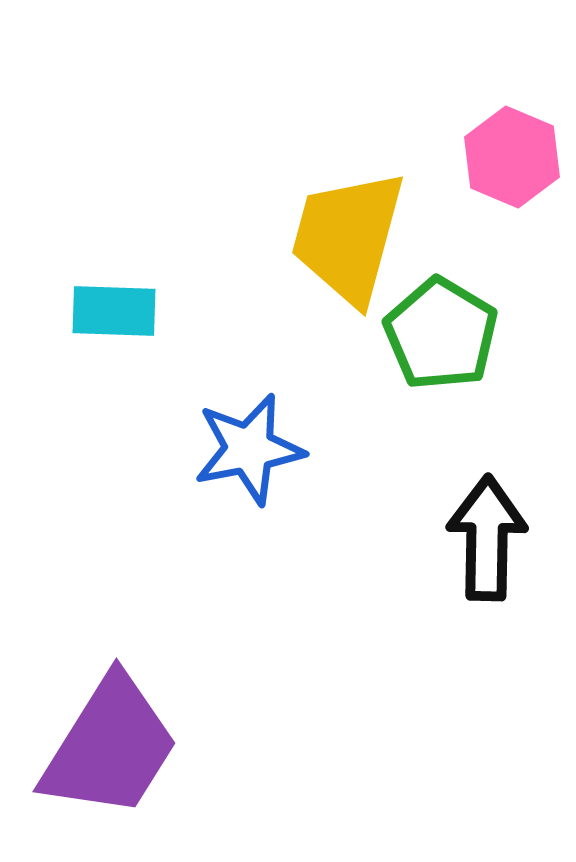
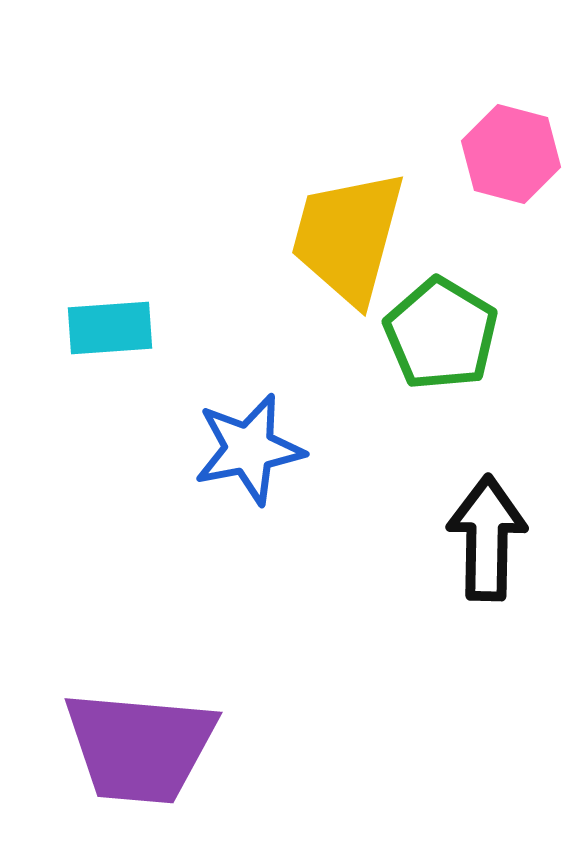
pink hexagon: moved 1 px left, 3 px up; rotated 8 degrees counterclockwise
cyan rectangle: moved 4 px left, 17 px down; rotated 6 degrees counterclockwise
purple trapezoid: moved 30 px right; rotated 63 degrees clockwise
